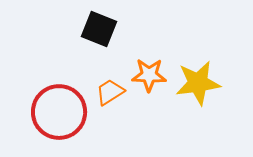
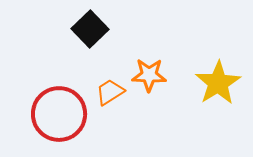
black square: moved 9 px left; rotated 24 degrees clockwise
yellow star: moved 20 px right; rotated 24 degrees counterclockwise
red circle: moved 2 px down
